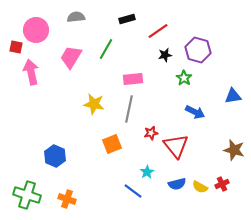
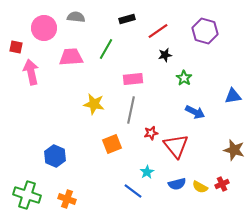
gray semicircle: rotated 12 degrees clockwise
pink circle: moved 8 px right, 2 px up
purple hexagon: moved 7 px right, 19 px up
pink trapezoid: rotated 55 degrees clockwise
gray line: moved 2 px right, 1 px down
